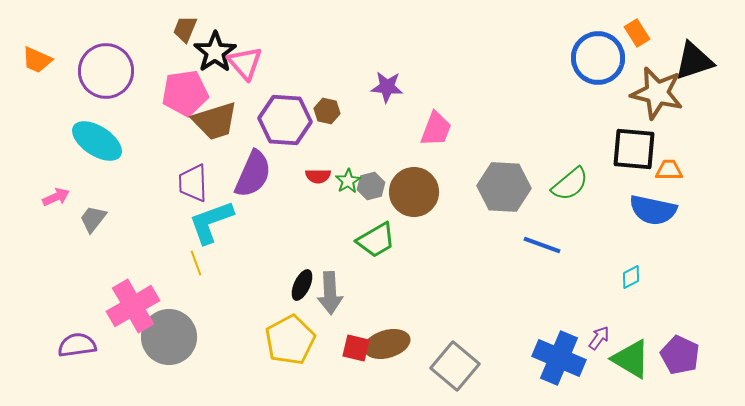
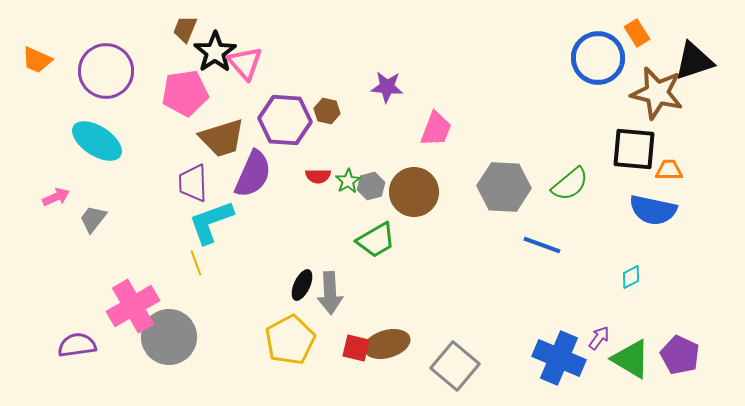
brown trapezoid at (215, 121): moved 7 px right, 17 px down
